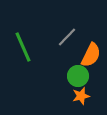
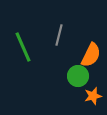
gray line: moved 8 px left, 2 px up; rotated 30 degrees counterclockwise
orange star: moved 12 px right
